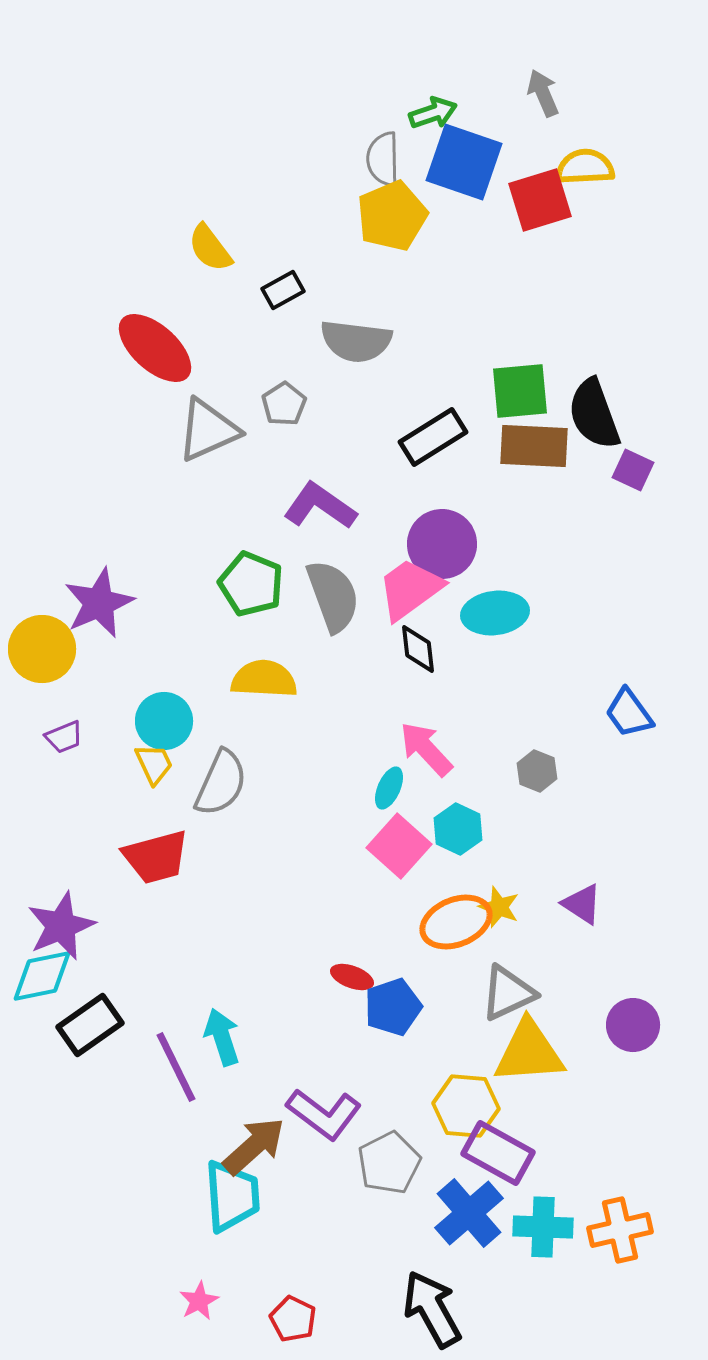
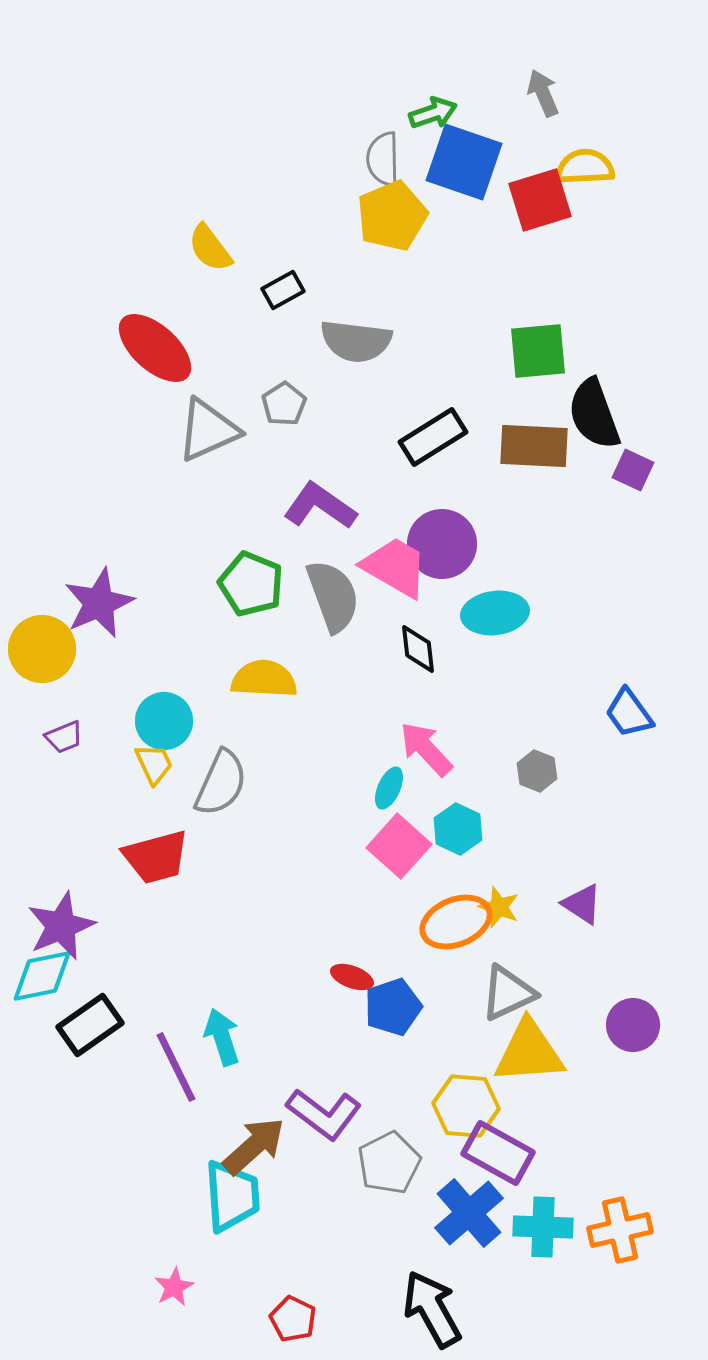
green square at (520, 391): moved 18 px right, 40 px up
pink trapezoid at (410, 589): moved 15 px left, 22 px up; rotated 66 degrees clockwise
pink star at (199, 1301): moved 25 px left, 14 px up
